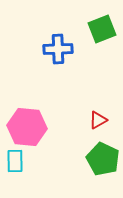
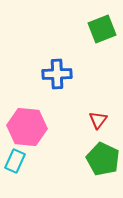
blue cross: moved 1 px left, 25 px down
red triangle: rotated 24 degrees counterclockwise
cyan rectangle: rotated 25 degrees clockwise
